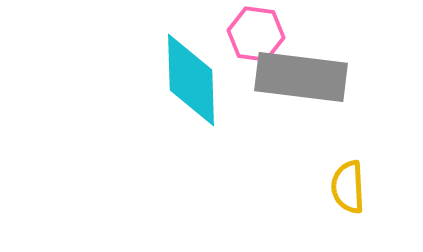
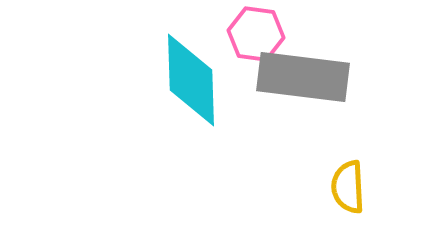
gray rectangle: moved 2 px right
